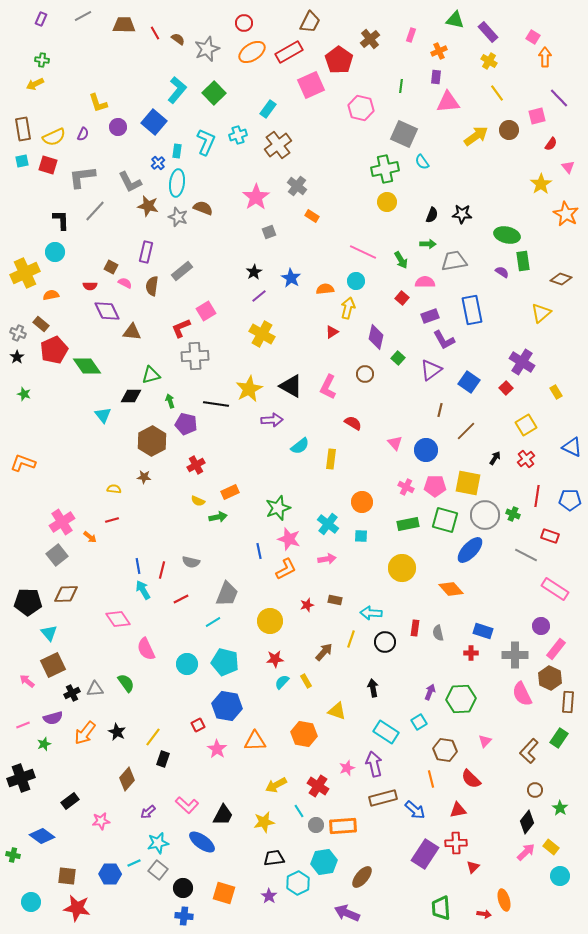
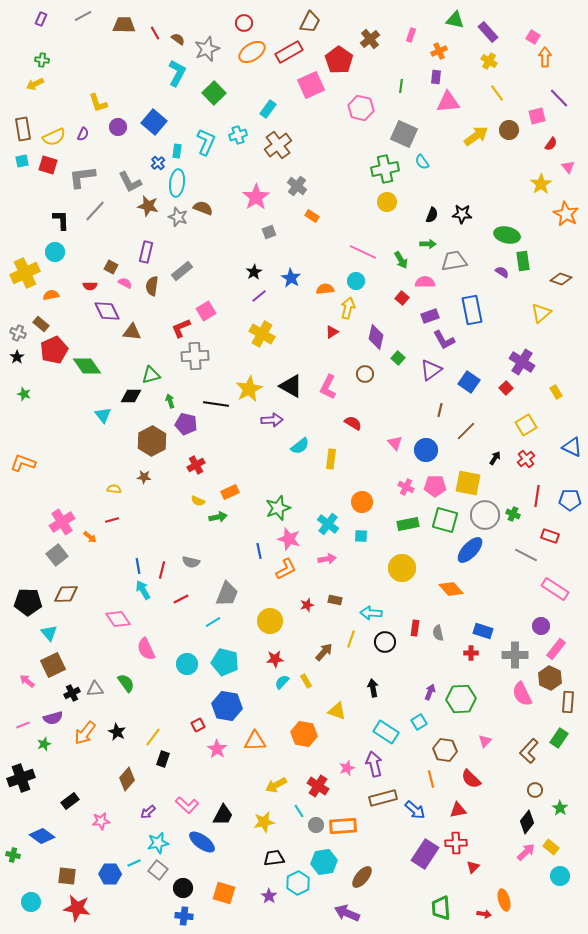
cyan L-shape at (177, 90): moved 17 px up; rotated 12 degrees counterclockwise
